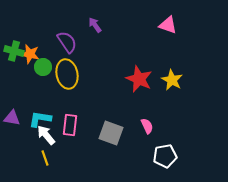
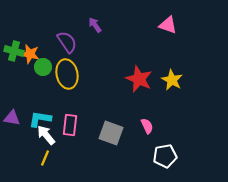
yellow line: rotated 42 degrees clockwise
